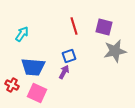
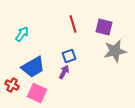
red line: moved 1 px left, 2 px up
blue trapezoid: rotated 35 degrees counterclockwise
